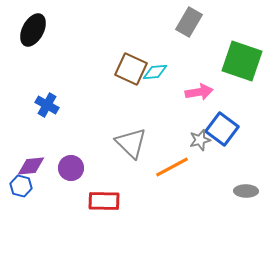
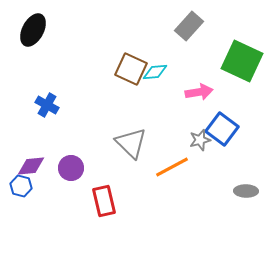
gray rectangle: moved 4 px down; rotated 12 degrees clockwise
green square: rotated 6 degrees clockwise
red rectangle: rotated 76 degrees clockwise
